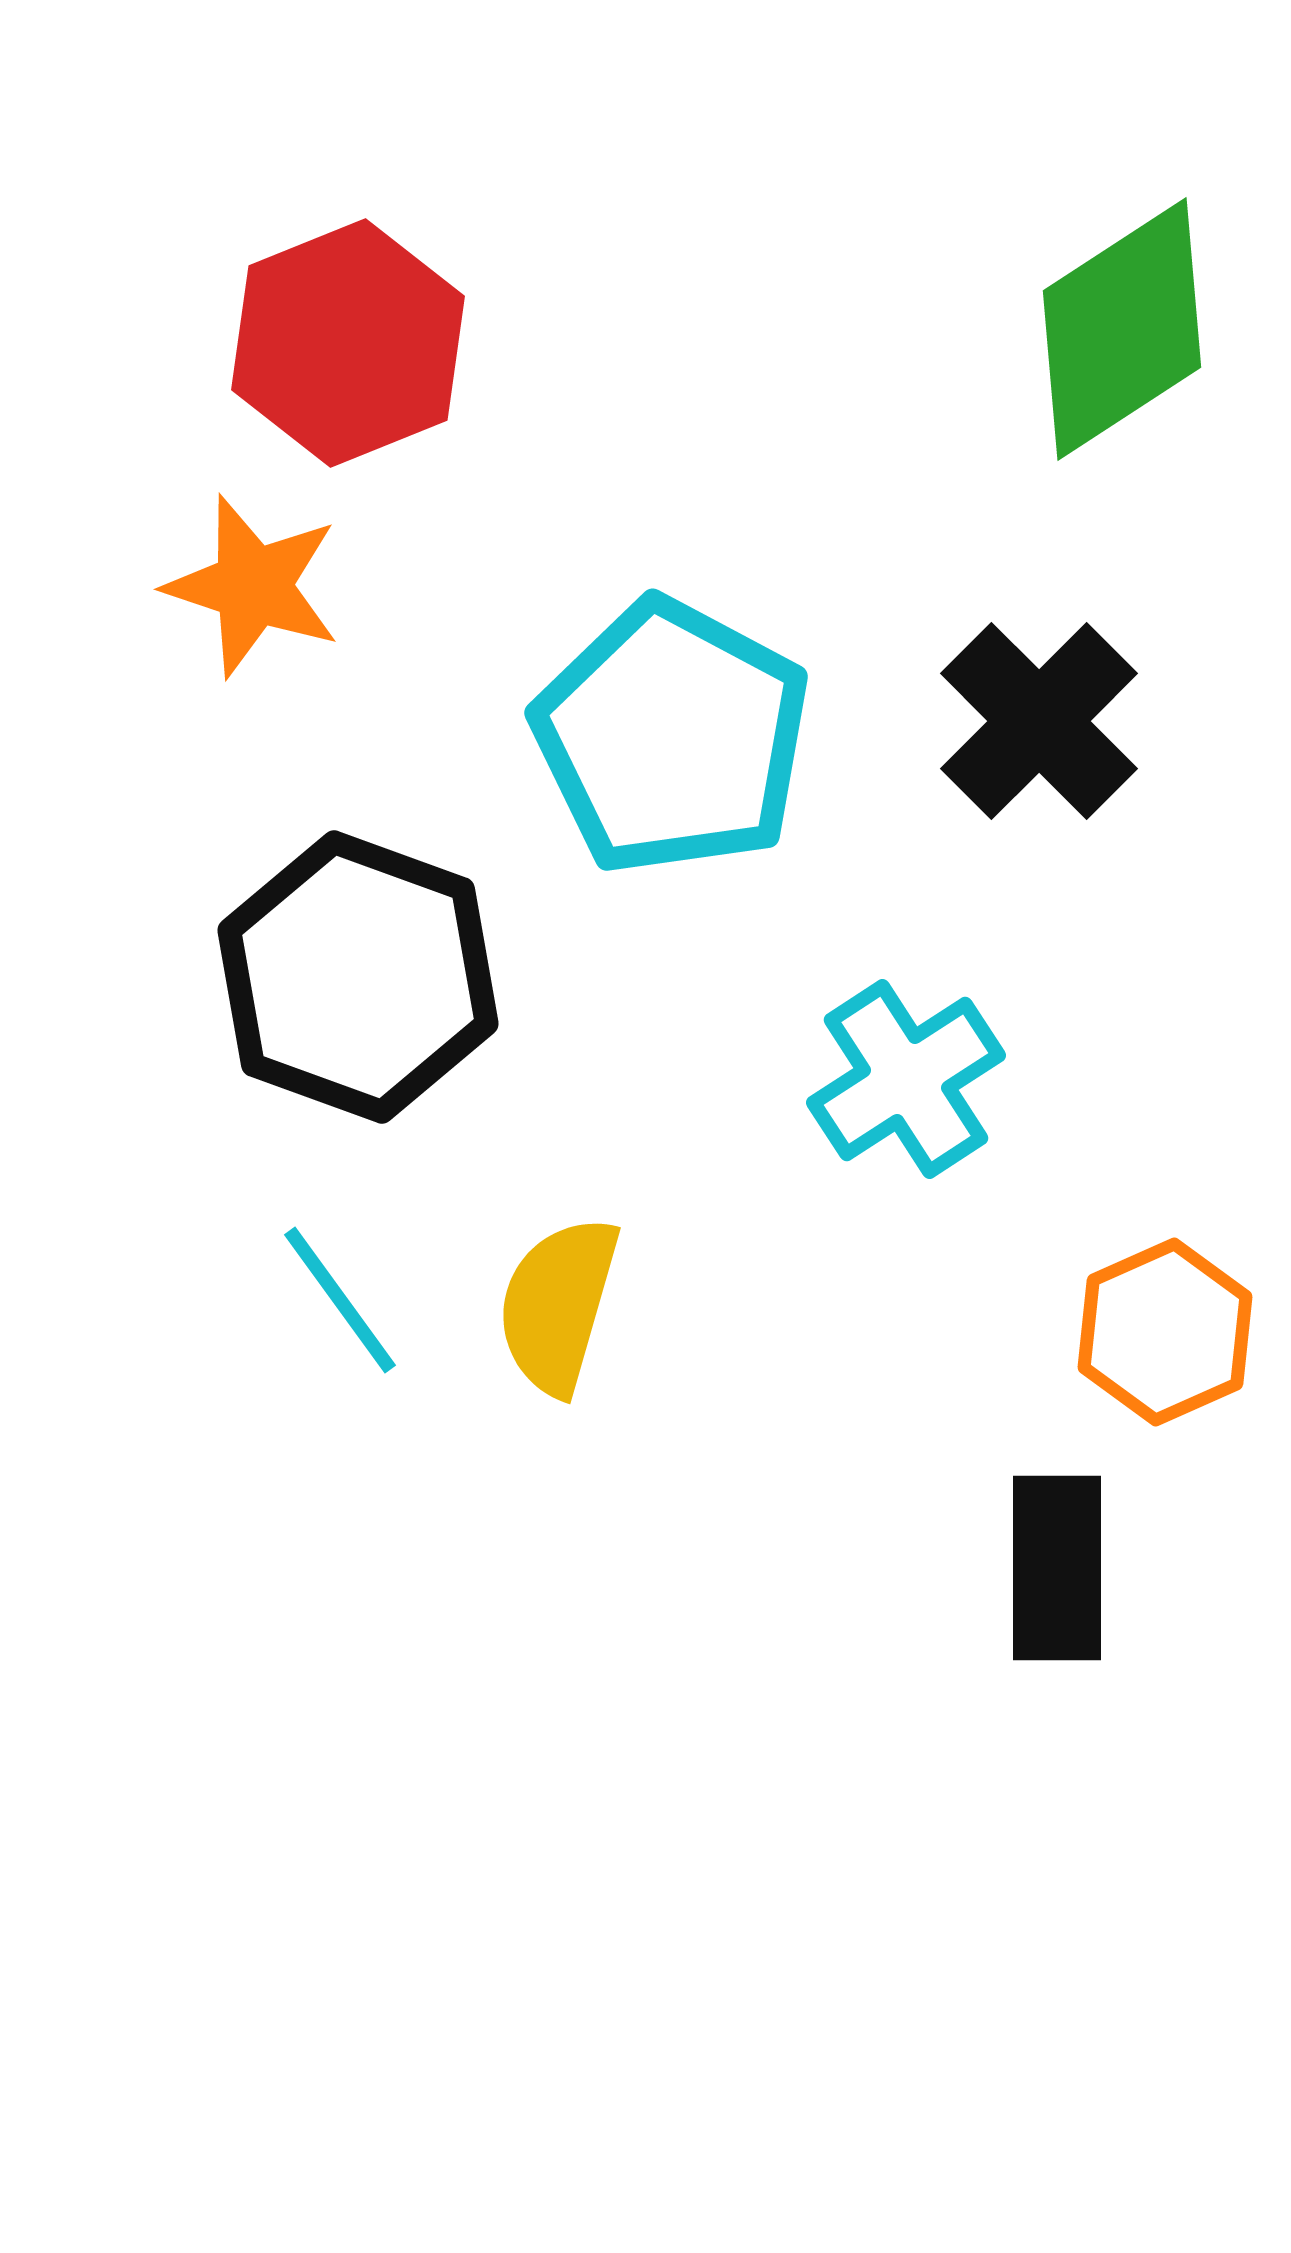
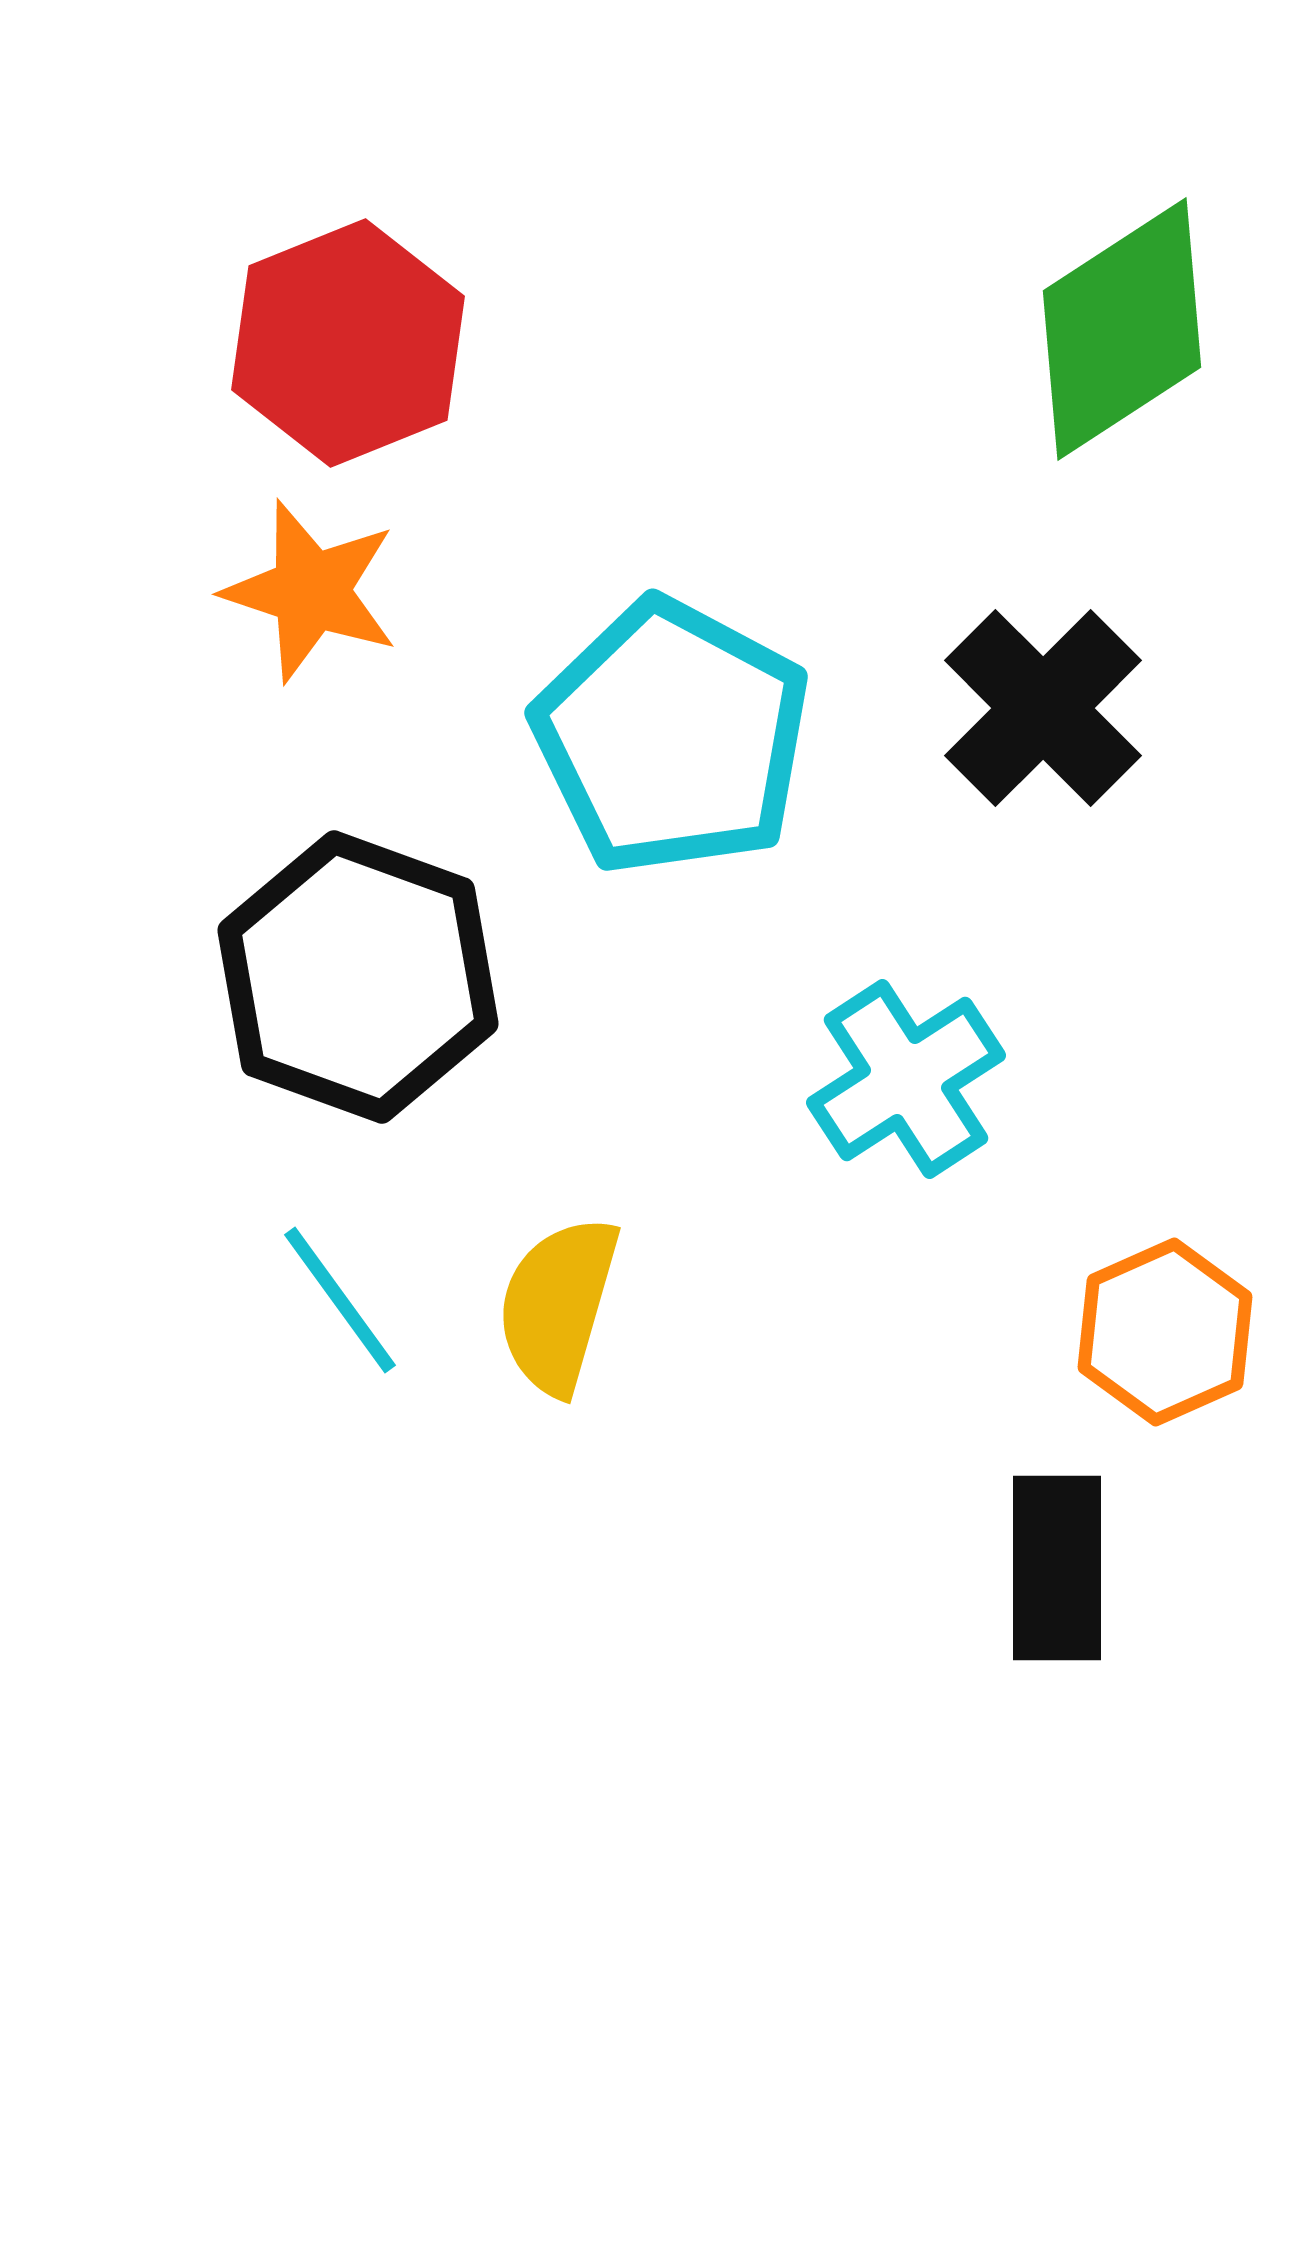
orange star: moved 58 px right, 5 px down
black cross: moved 4 px right, 13 px up
